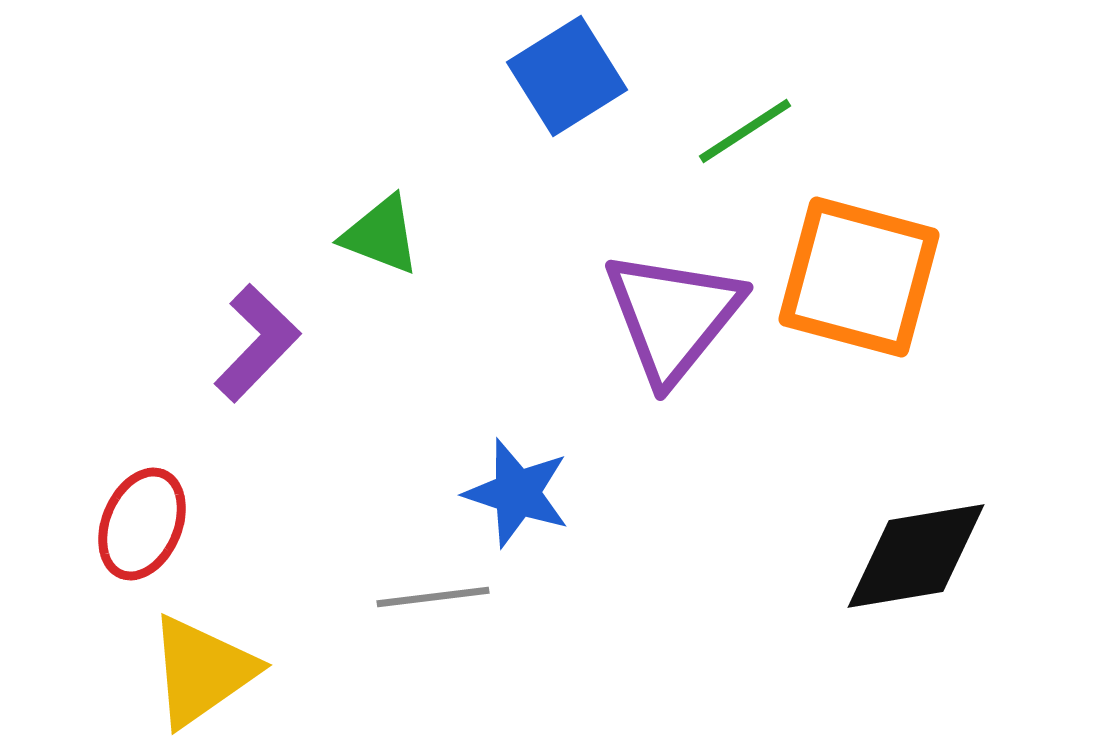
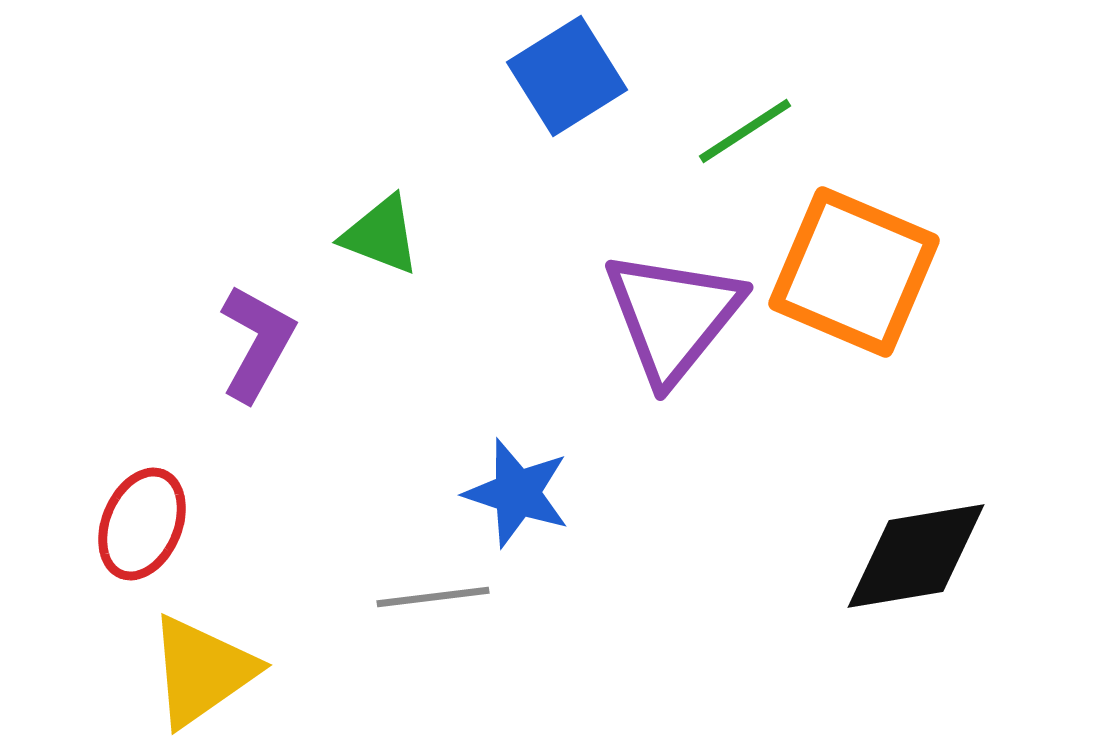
orange square: moved 5 px left, 5 px up; rotated 8 degrees clockwise
purple L-shape: rotated 15 degrees counterclockwise
